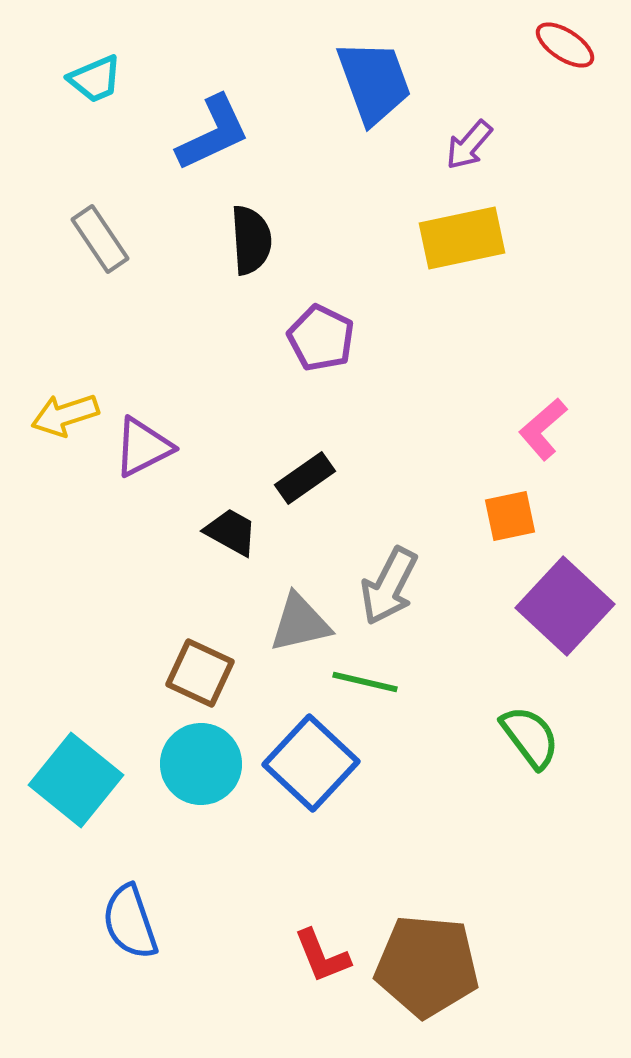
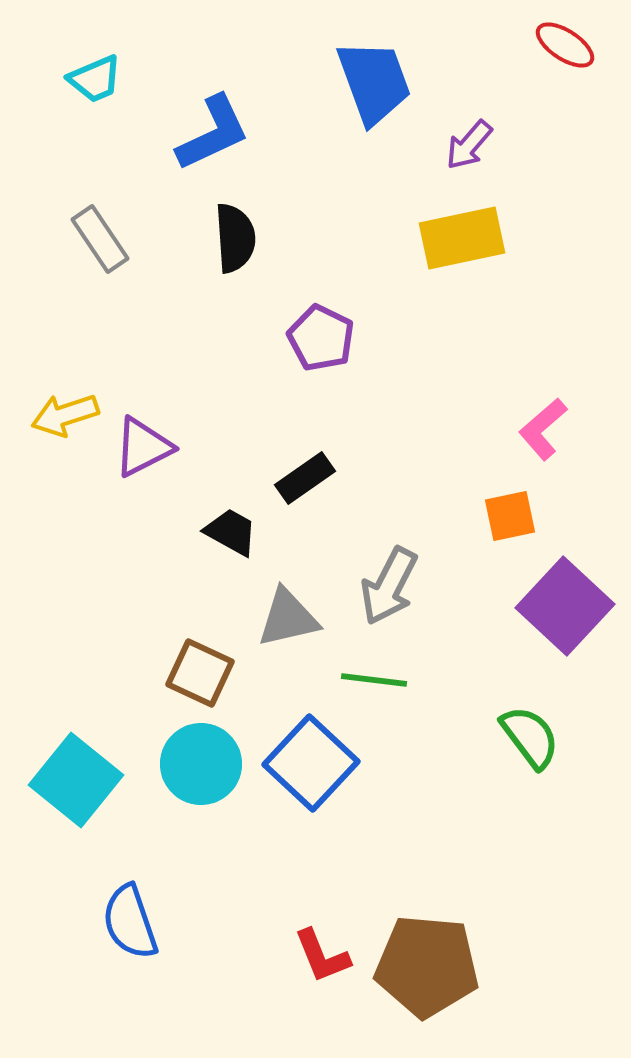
black semicircle: moved 16 px left, 2 px up
gray triangle: moved 12 px left, 5 px up
green line: moved 9 px right, 2 px up; rotated 6 degrees counterclockwise
